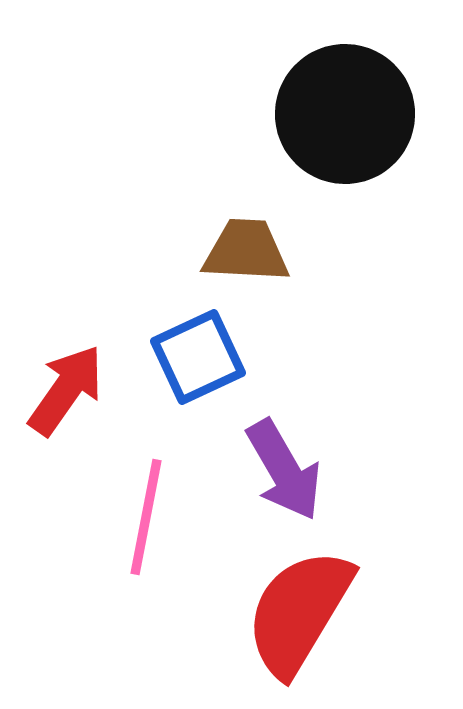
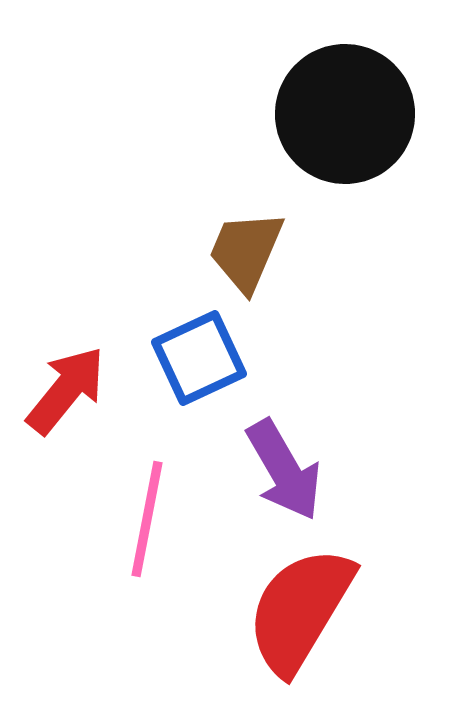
brown trapezoid: rotated 70 degrees counterclockwise
blue square: moved 1 px right, 1 px down
red arrow: rotated 4 degrees clockwise
pink line: moved 1 px right, 2 px down
red semicircle: moved 1 px right, 2 px up
